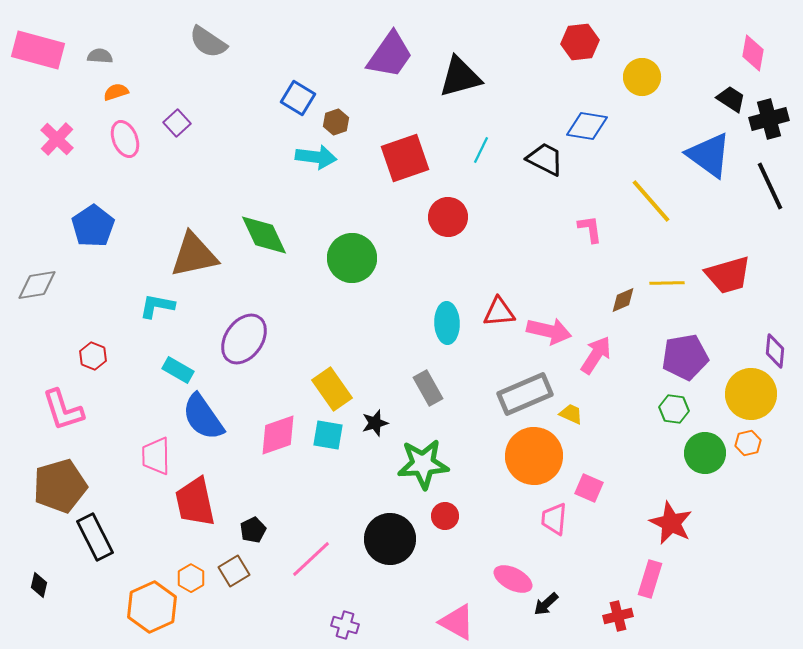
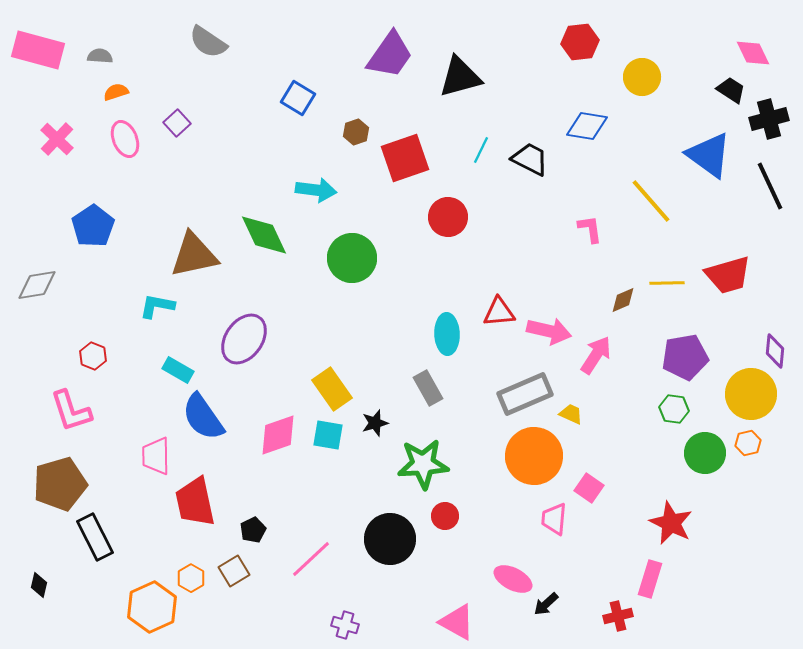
pink diamond at (753, 53): rotated 36 degrees counterclockwise
black trapezoid at (731, 99): moved 9 px up
brown hexagon at (336, 122): moved 20 px right, 10 px down
cyan arrow at (316, 157): moved 33 px down
black trapezoid at (545, 159): moved 15 px left
cyan ellipse at (447, 323): moved 11 px down
pink L-shape at (63, 410): moved 8 px right, 1 px down
brown pentagon at (60, 486): moved 2 px up
pink square at (589, 488): rotated 12 degrees clockwise
